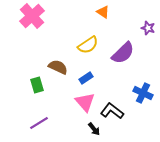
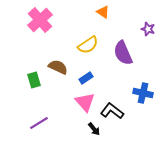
pink cross: moved 8 px right, 4 px down
purple star: moved 1 px down
purple semicircle: rotated 110 degrees clockwise
green rectangle: moved 3 px left, 5 px up
blue cross: rotated 12 degrees counterclockwise
